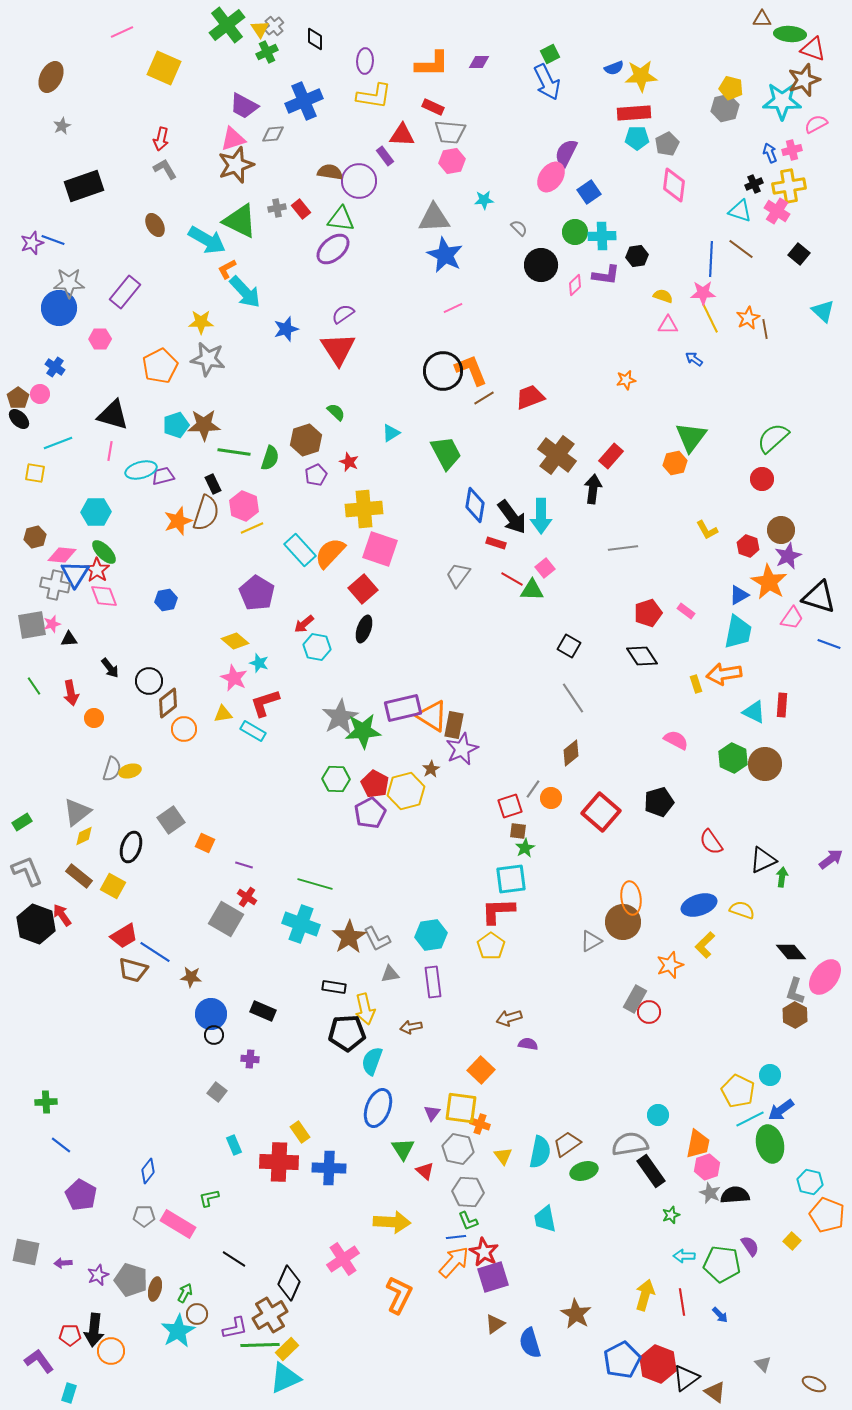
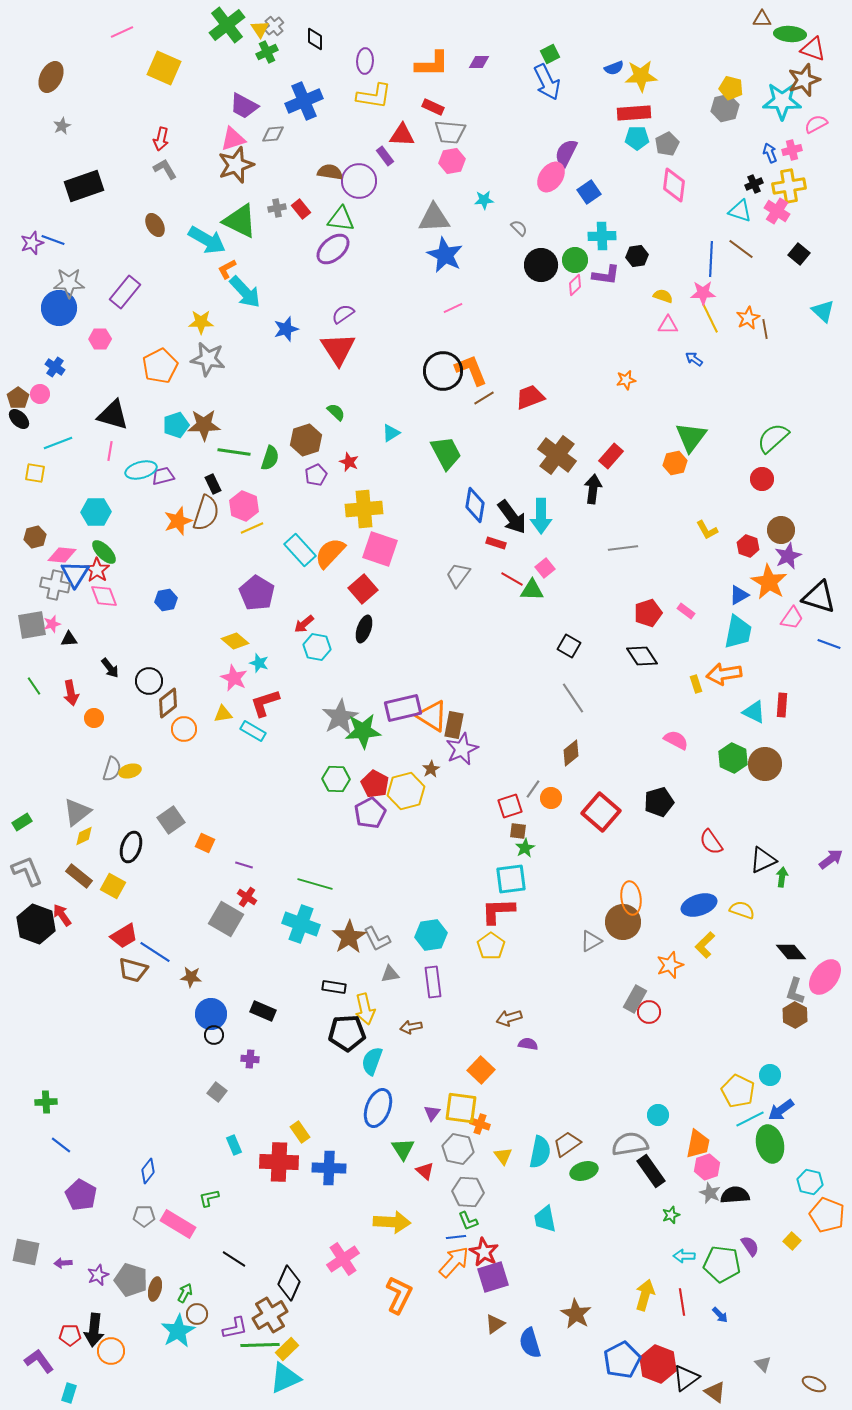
green circle at (575, 232): moved 28 px down
